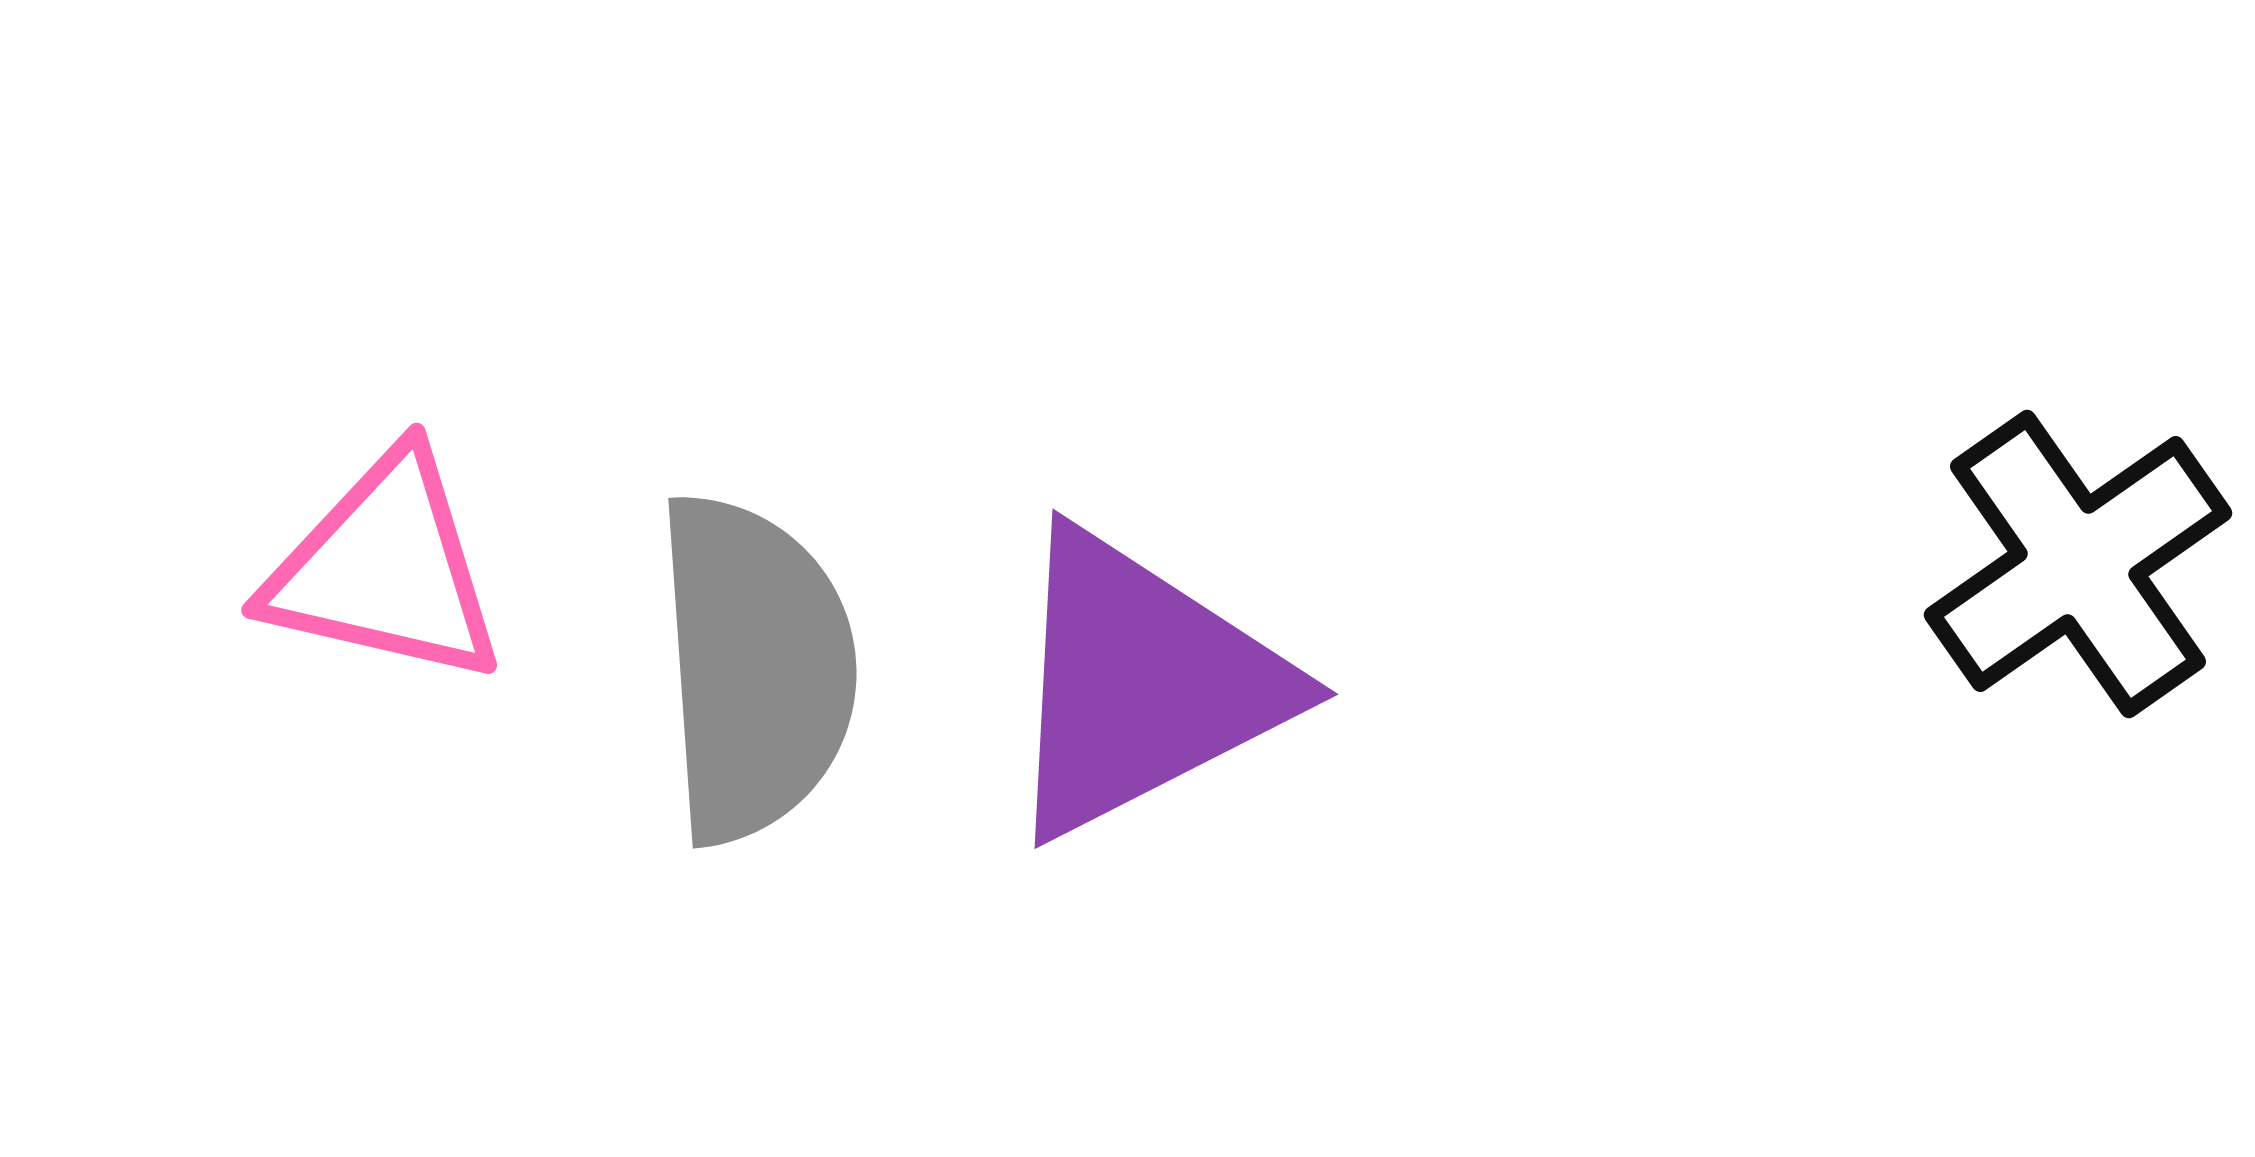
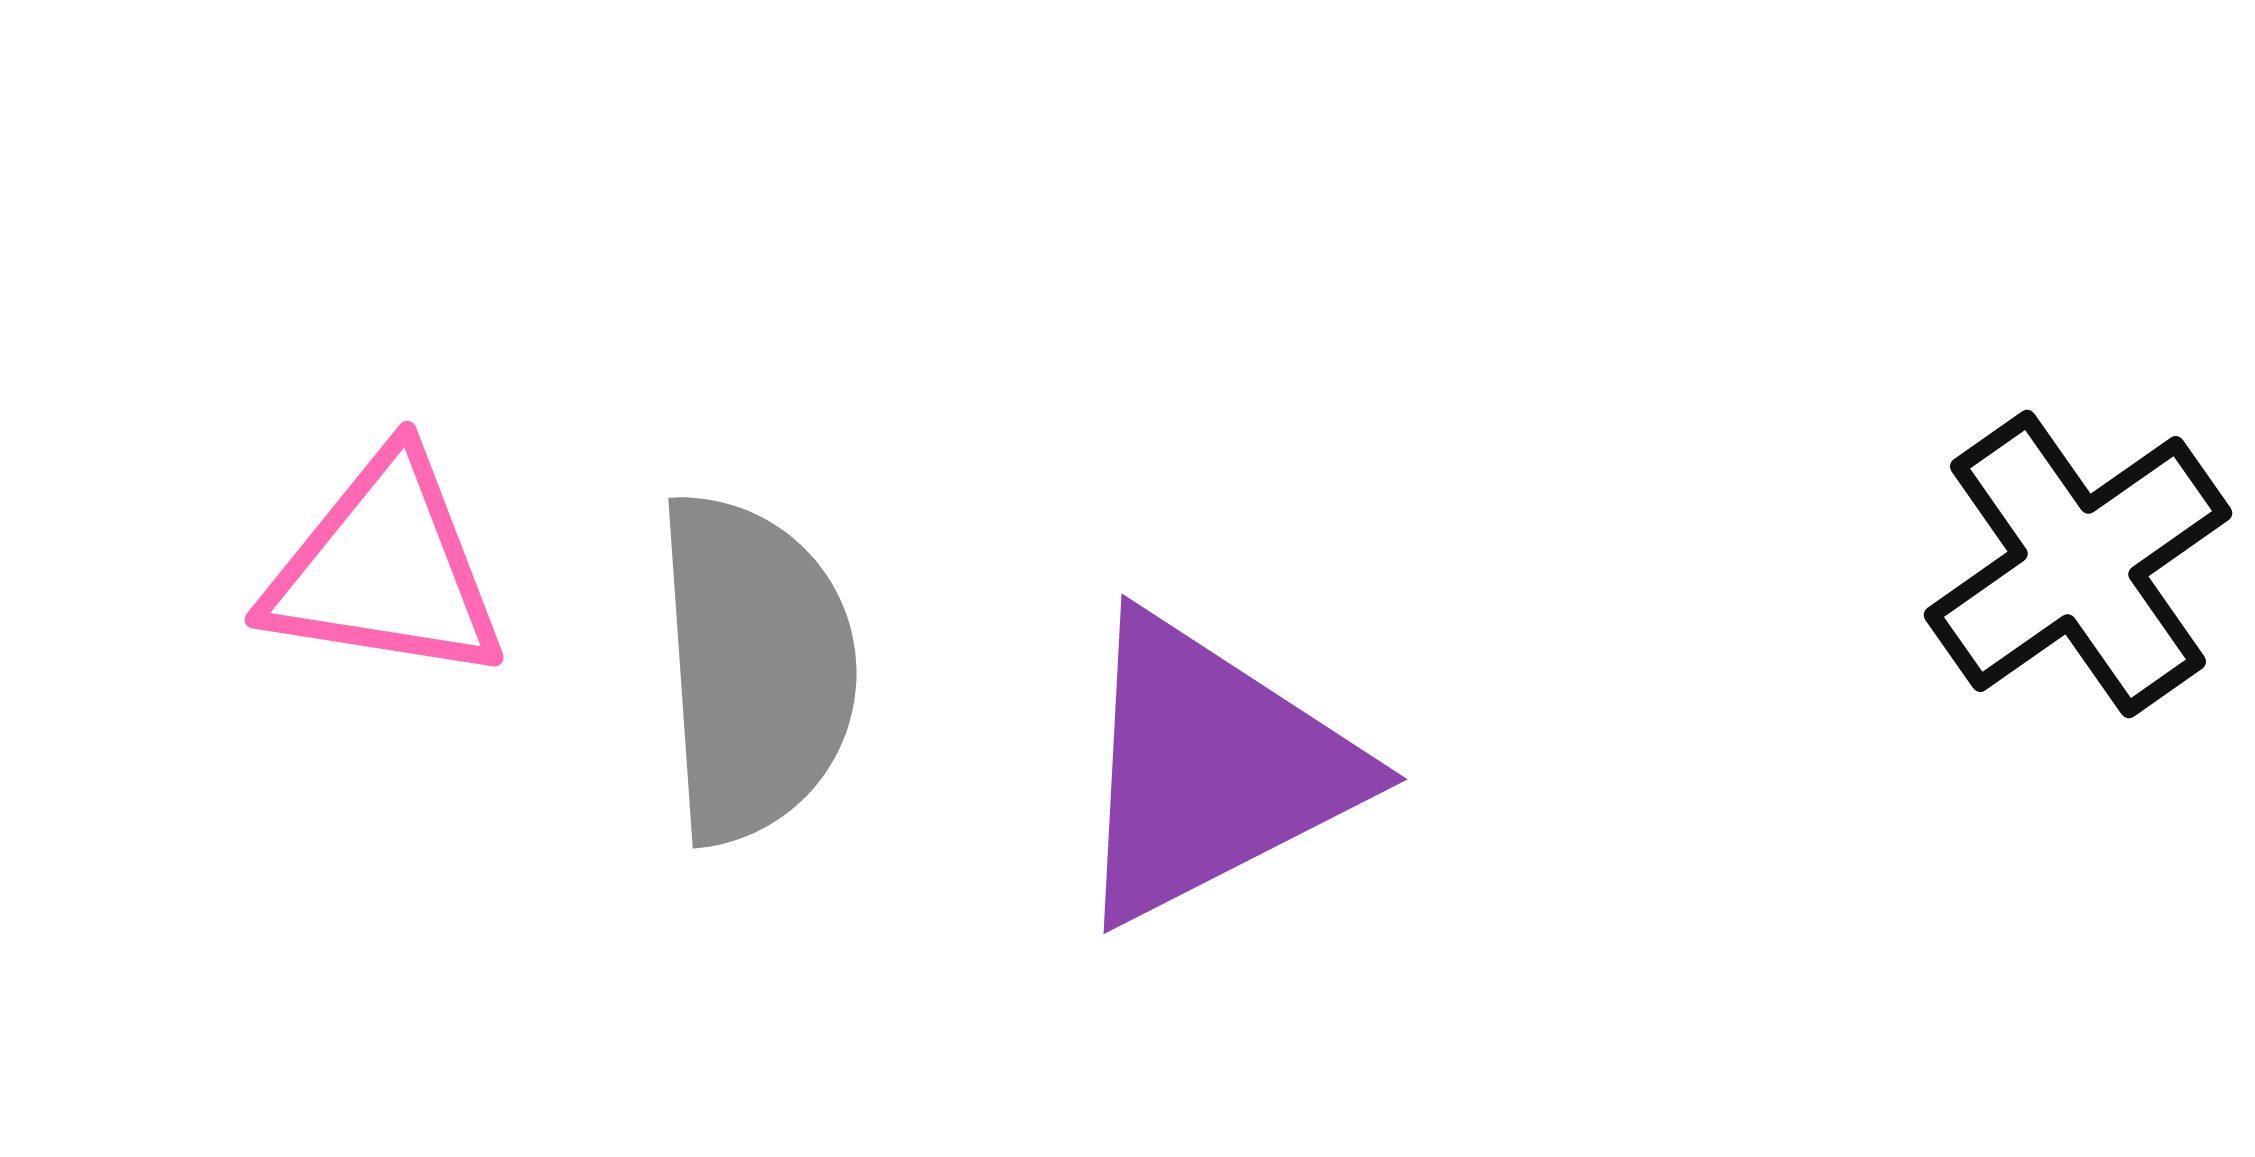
pink triangle: rotated 4 degrees counterclockwise
purple triangle: moved 69 px right, 85 px down
